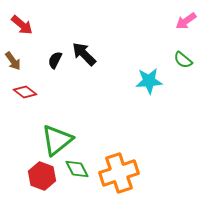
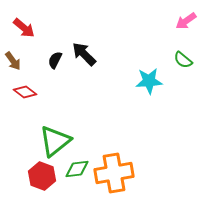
red arrow: moved 2 px right, 3 px down
green triangle: moved 2 px left, 1 px down
green diamond: rotated 70 degrees counterclockwise
orange cross: moved 5 px left; rotated 9 degrees clockwise
